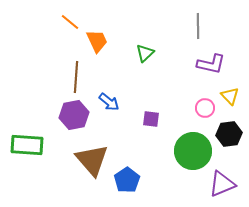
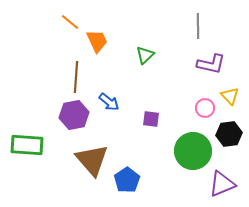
green triangle: moved 2 px down
